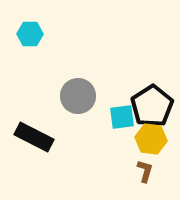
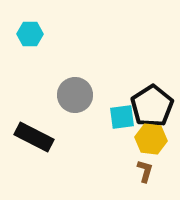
gray circle: moved 3 px left, 1 px up
